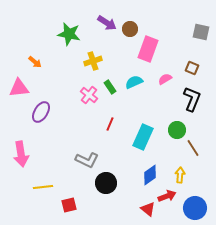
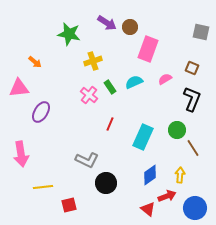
brown circle: moved 2 px up
